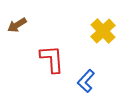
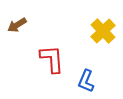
blue L-shape: rotated 20 degrees counterclockwise
